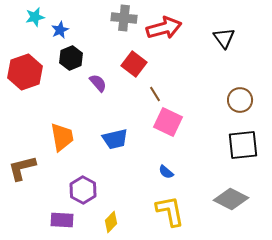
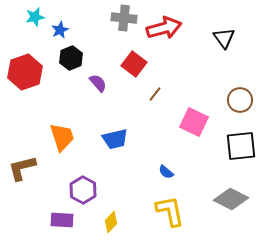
brown line: rotated 70 degrees clockwise
pink square: moved 26 px right
orange trapezoid: rotated 8 degrees counterclockwise
black square: moved 2 px left, 1 px down
